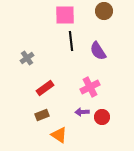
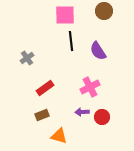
orange triangle: moved 1 px down; rotated 18 degrees counterclockwise
